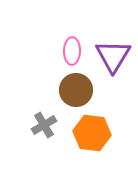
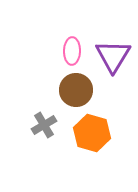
orange hexagon: rotated 9 degrees clockwise
